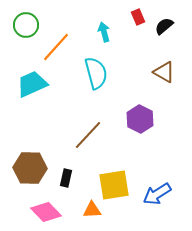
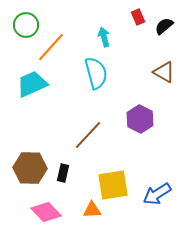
cyan arrow: moved 5 px down
orange line: moved 5 px left
black rectangle: moved 3 px left, 5 px up
yellow square: moved 1 px left
